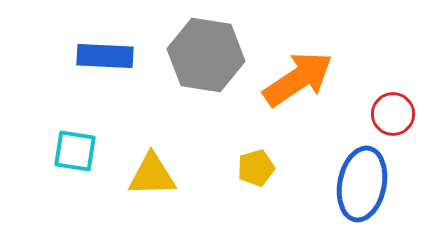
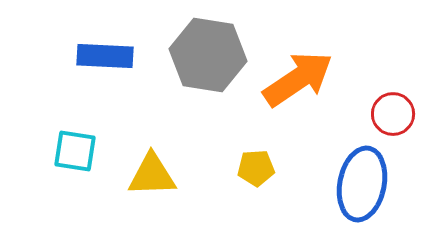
gray hexagon: moved 2 px right
yellow pentagon: rotated 12 degrees clockwise
